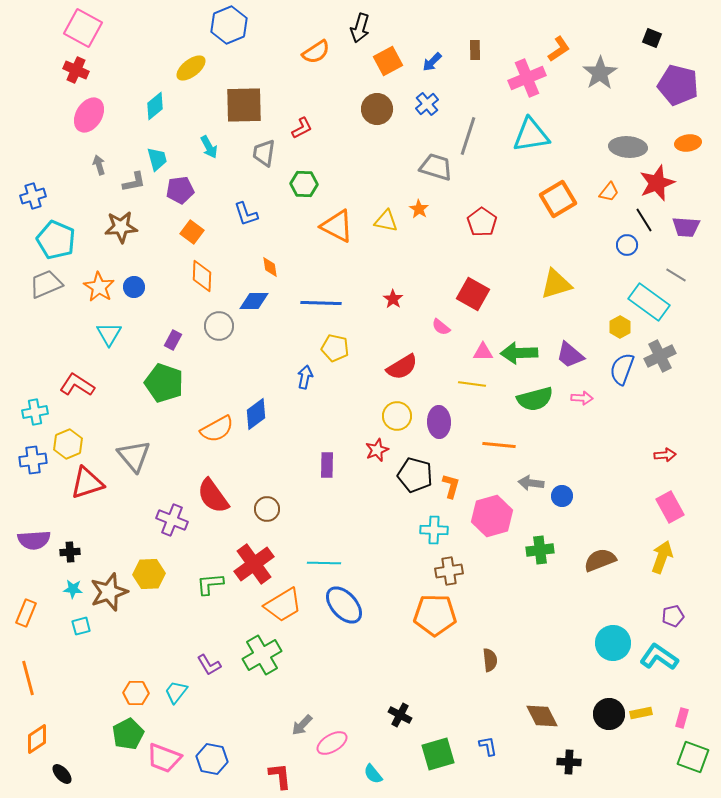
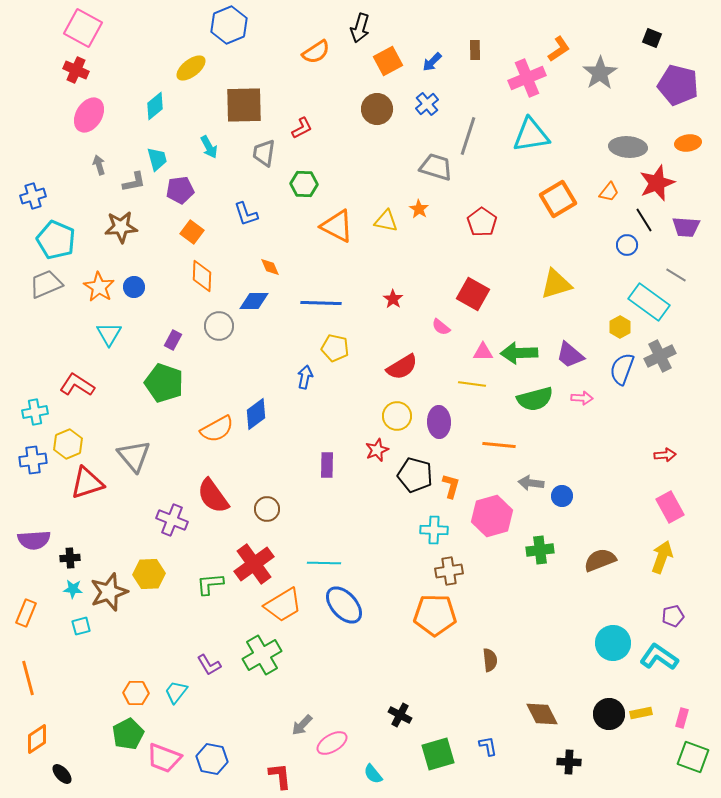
orange diamond at (270, 267): rotated 15 degrees counterclockwise
black cross at (70, 552): moved 6 px down
brown diamond at (542, 716): moved 2 px up
